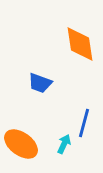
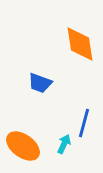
orange ellipse: moved 2 px right, 2 px down
